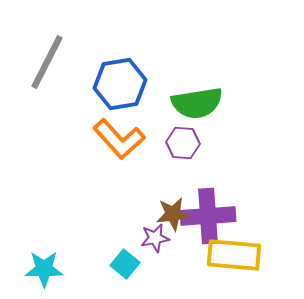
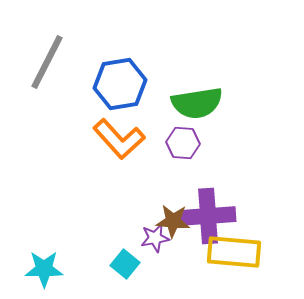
brown star: moved 7 px down; rotated 12 degrees clockwise
yellow rectangle: moved 3 px up
